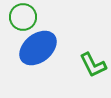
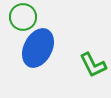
blue ellipse: rotated 24 degrees counterclockwise
